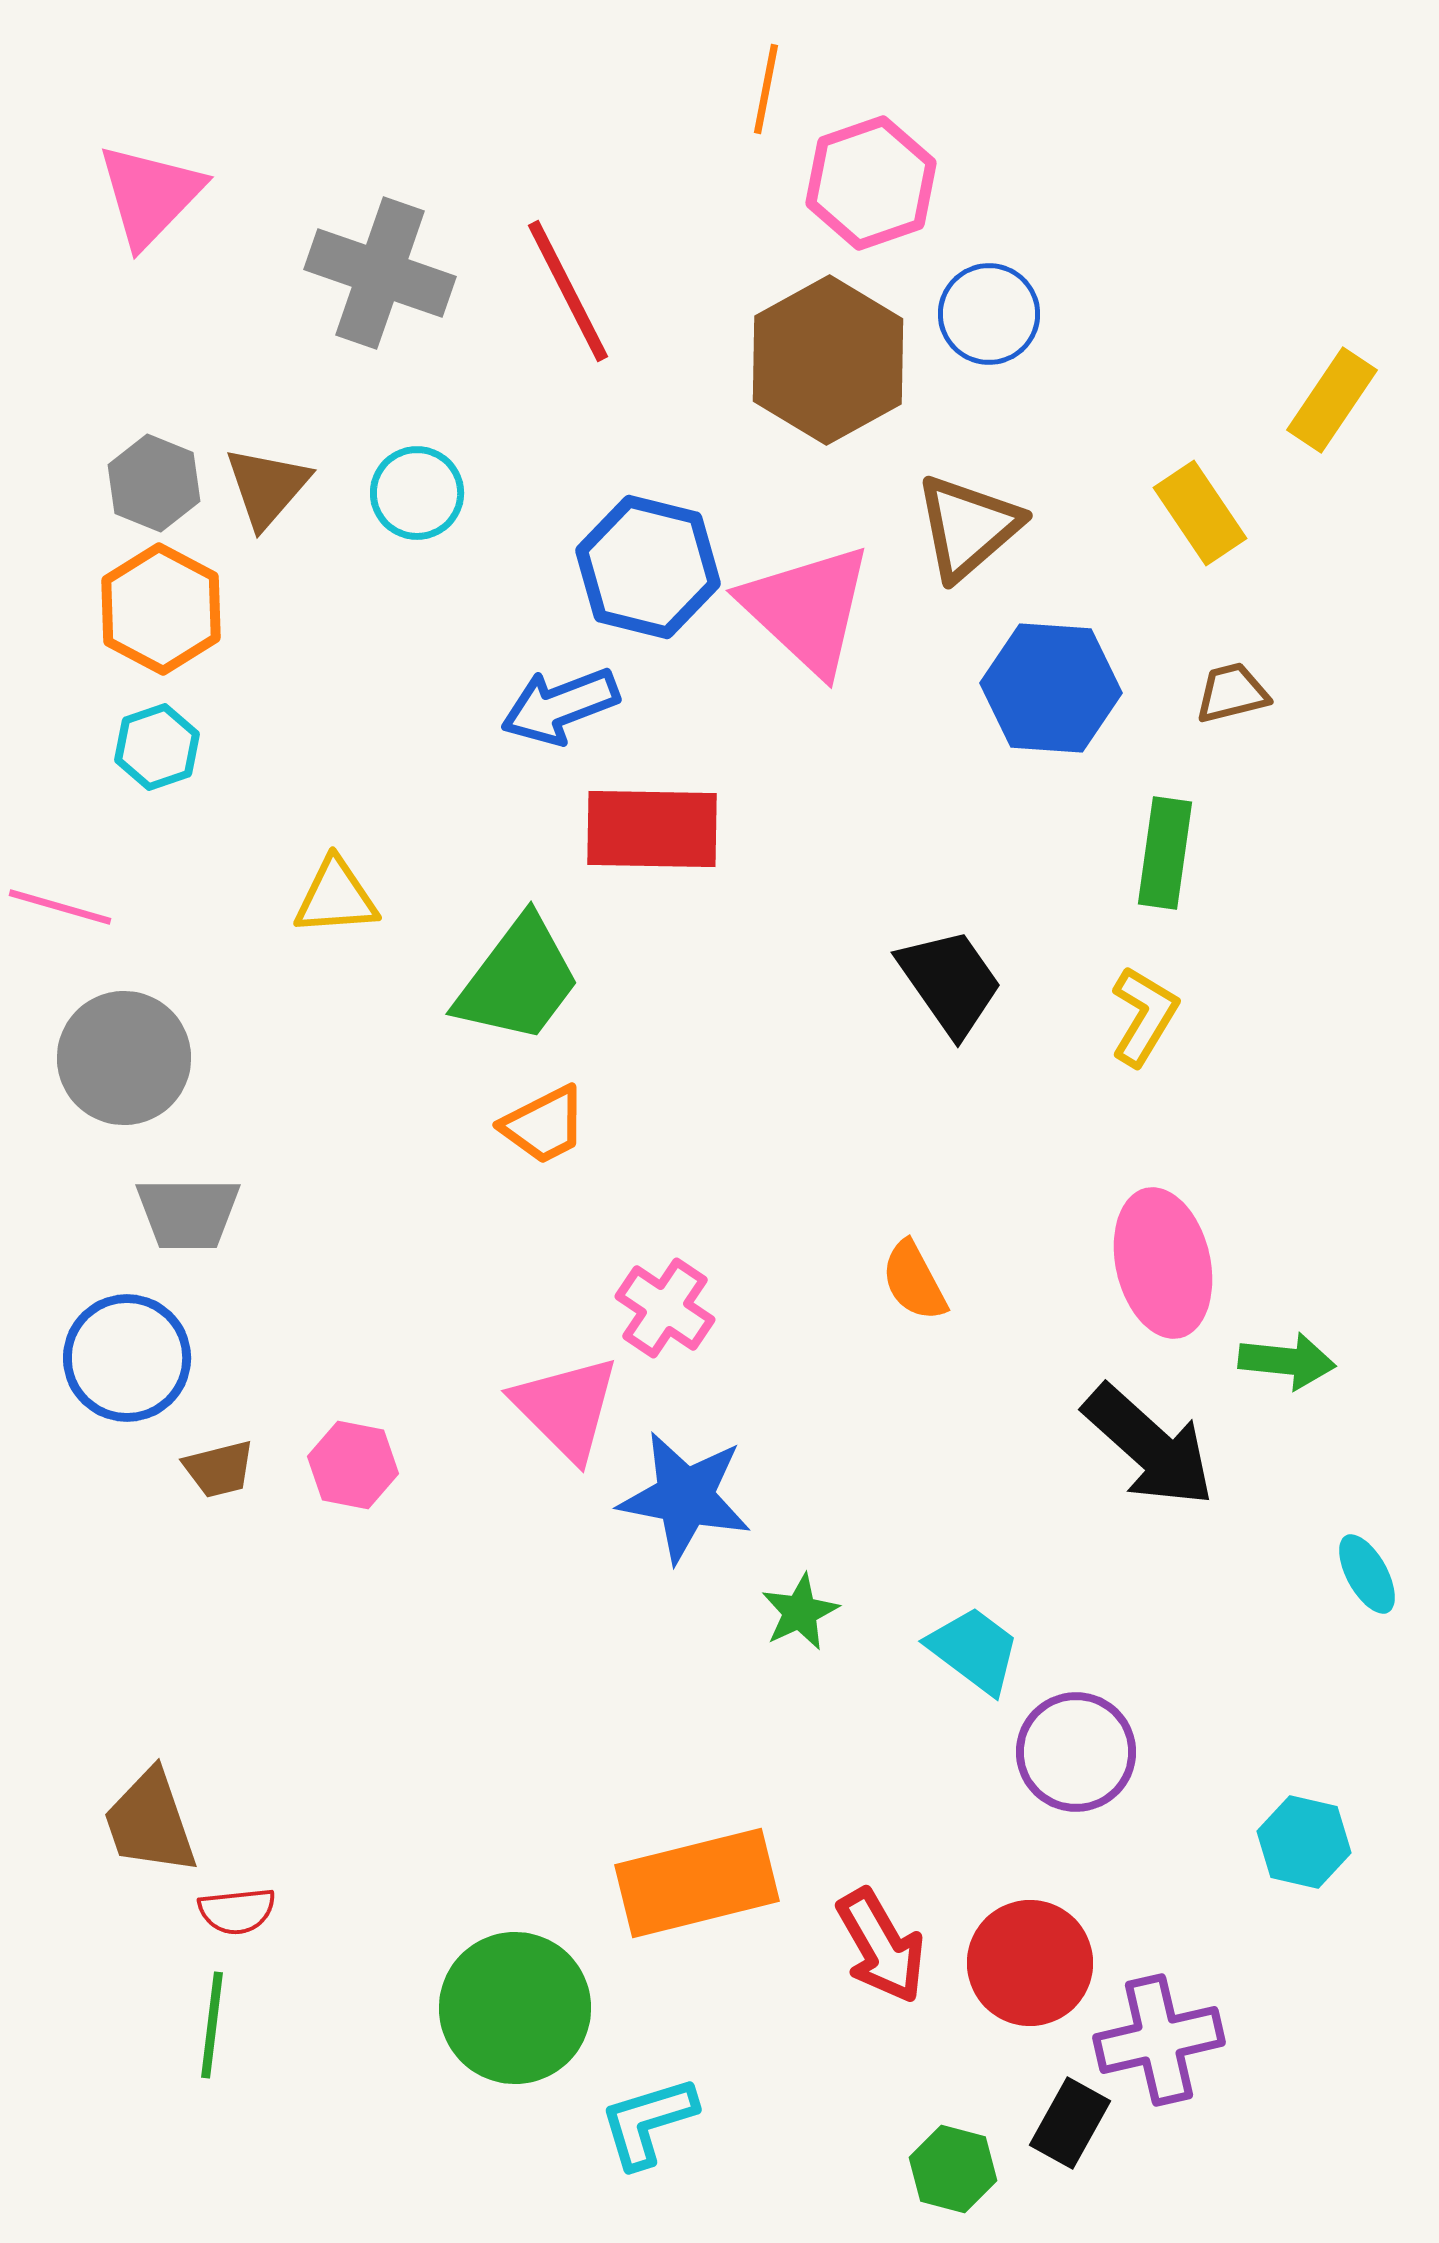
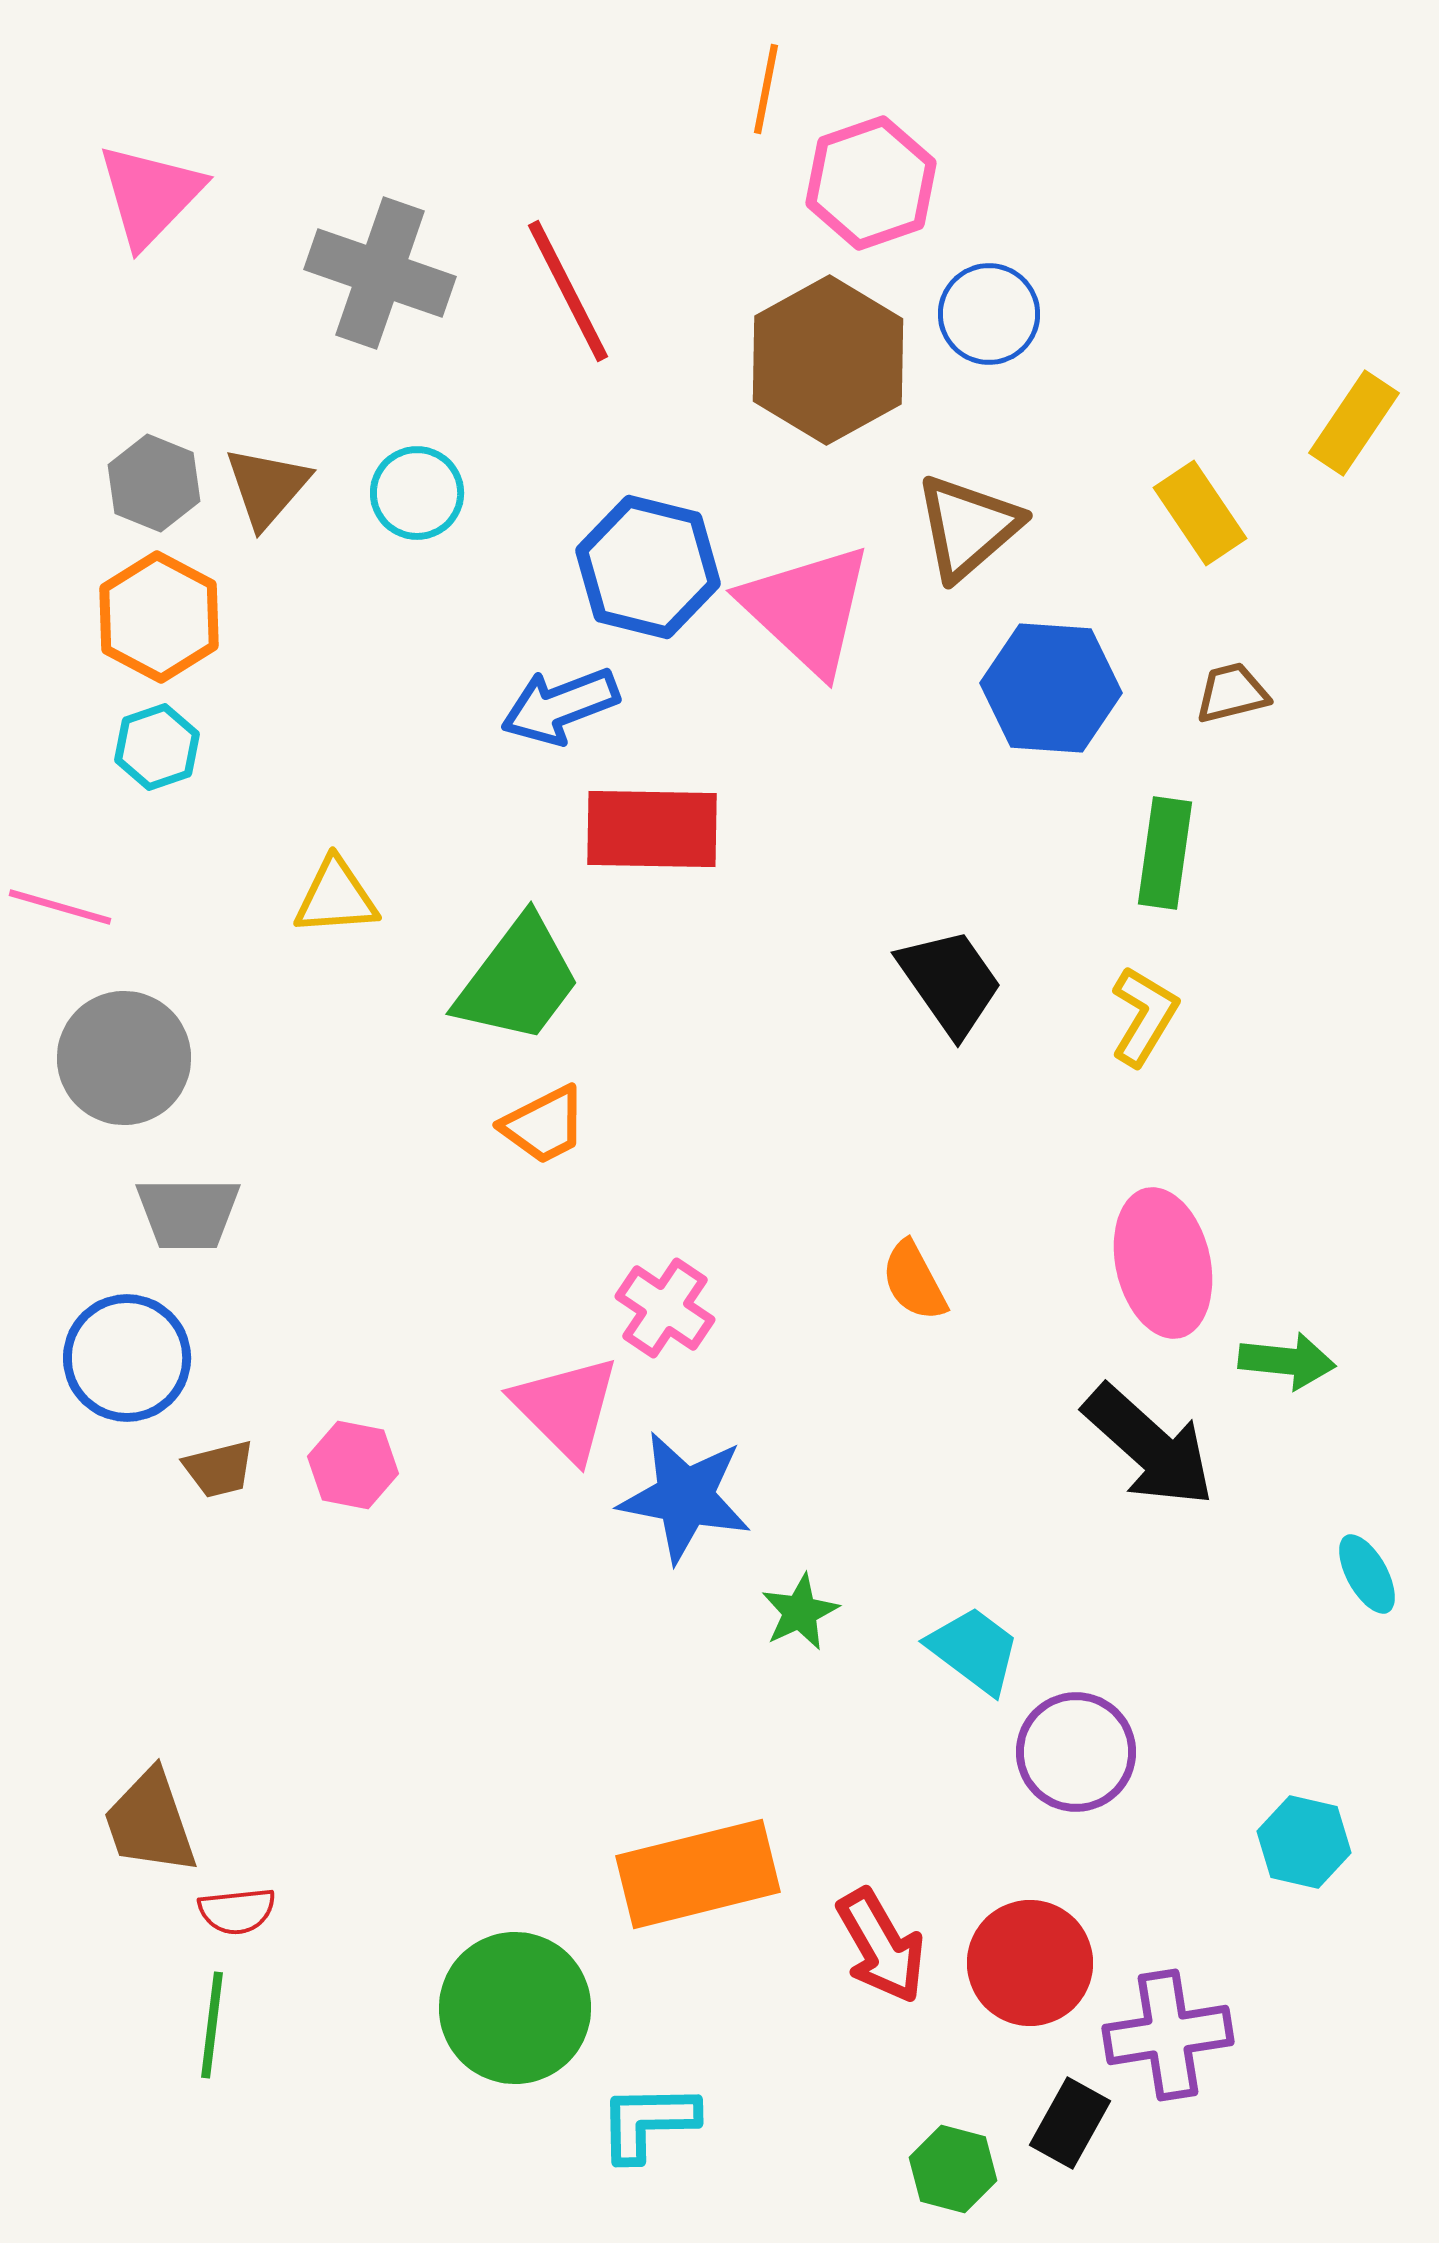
yellow rectangle at (1332, 400): moved 22 px right, 23 px down
orange hexagon at (161, 609): moved 2 px left, 8 px down
orange rectangle at (697, 1883): moved 1 px right, 9 px up
purple cross at (1159, 2040): moved 9 px right, 5 px up; rotated 4 degrees clockwise
cyan L-shape at (648, 2122): rotated 16 degrees clockwise
